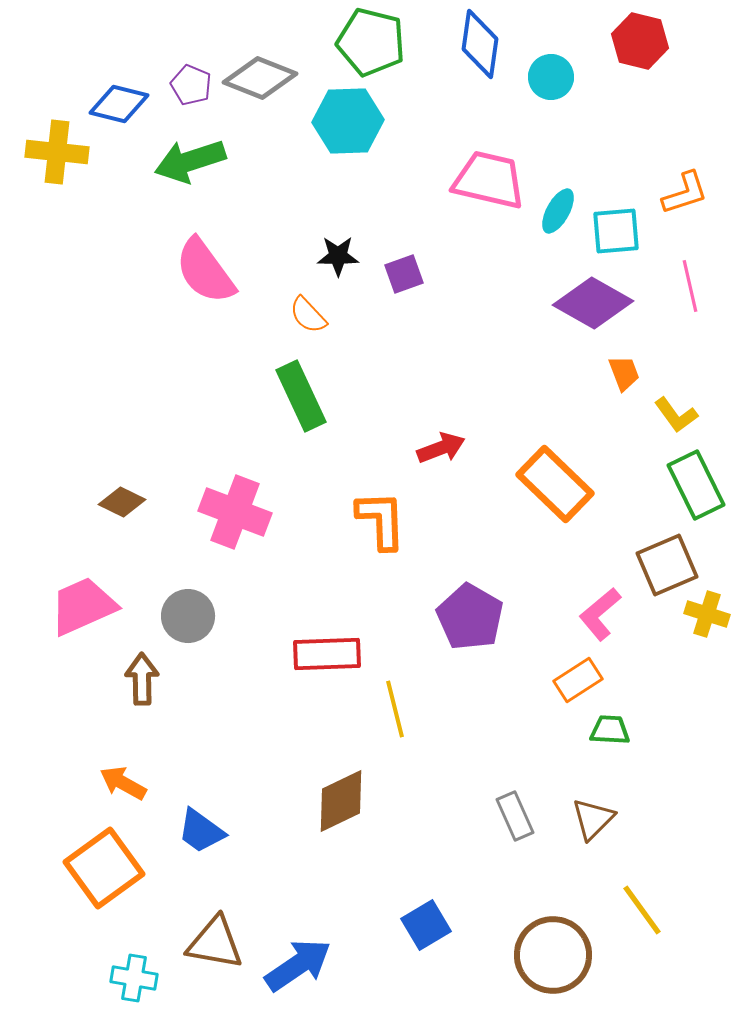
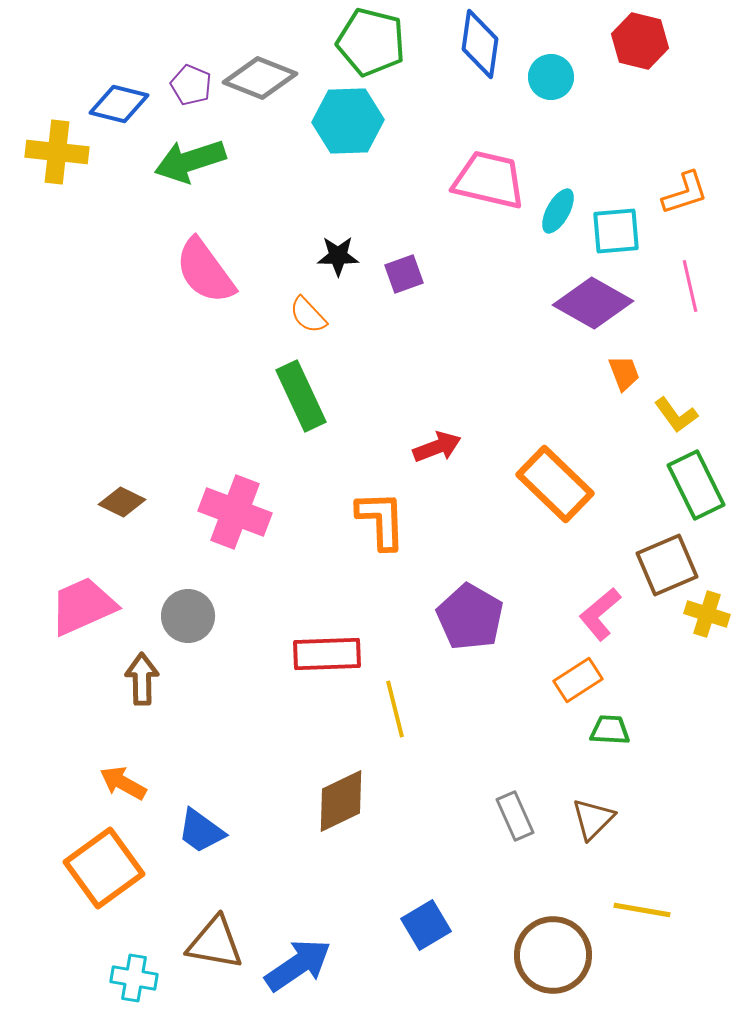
red arrow at (441, 448): moved 4 px left, 1 px up
yellow line at (642, 910): rotated 44 degrees counterclockwise
